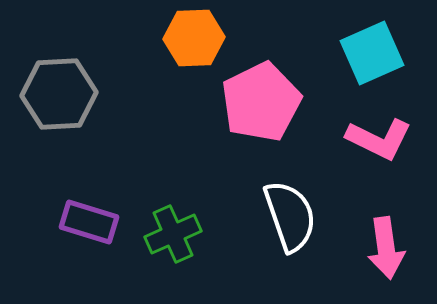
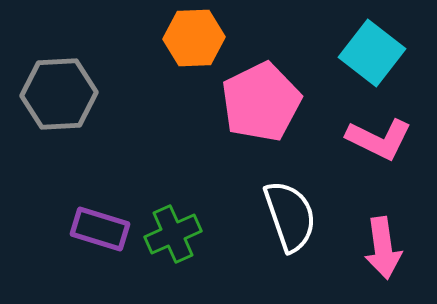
cyan square: rotated 28 degrees counterclockwise
purple rectangle: moved 11 px right, 7 px down
pink arrow: moved 3 px left
